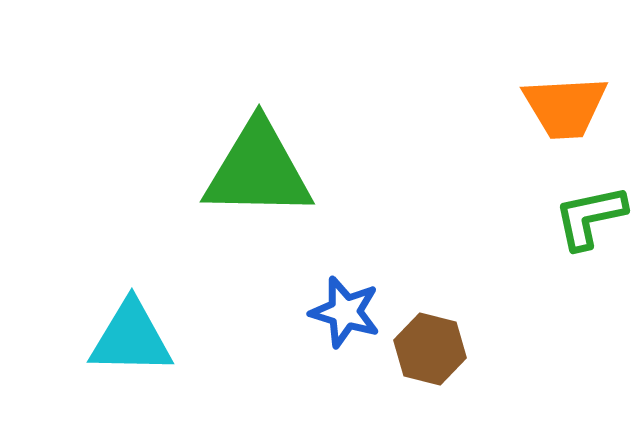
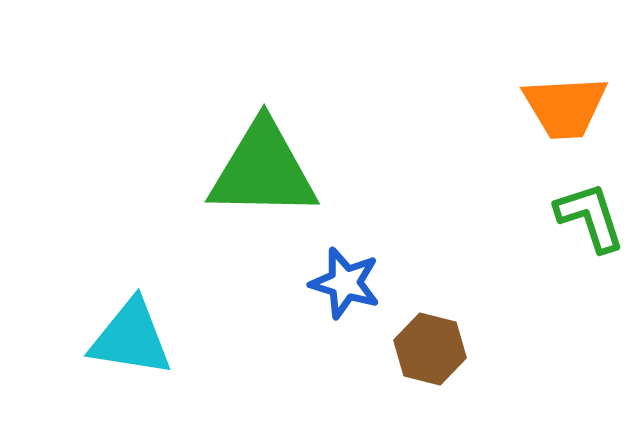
green triangle: moved 5 px right
green L-shape: rotated 84 degrees clockwise
blue star: moved 29 px up
cyan triangle: rotated 8 degrees clockwise
